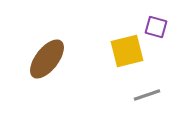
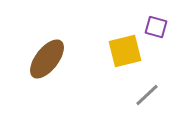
yellow square: moved 2 px left
gray line: rotated 24 degrees counterclockwise
